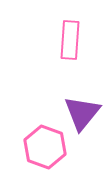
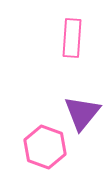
pink rectangle: moved 2 px right, 2 px up
